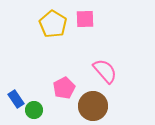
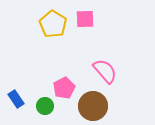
green circle: moved 11 px right, 4 px up
